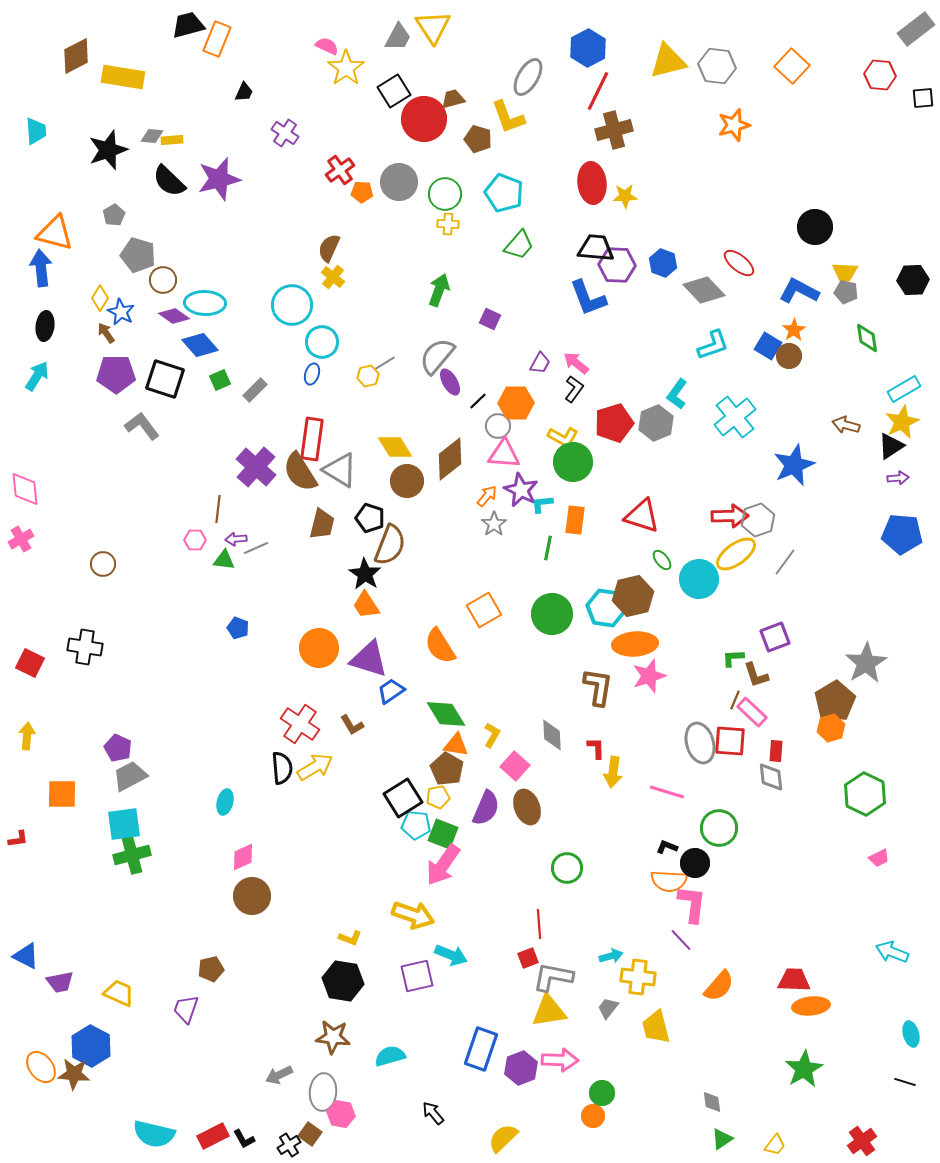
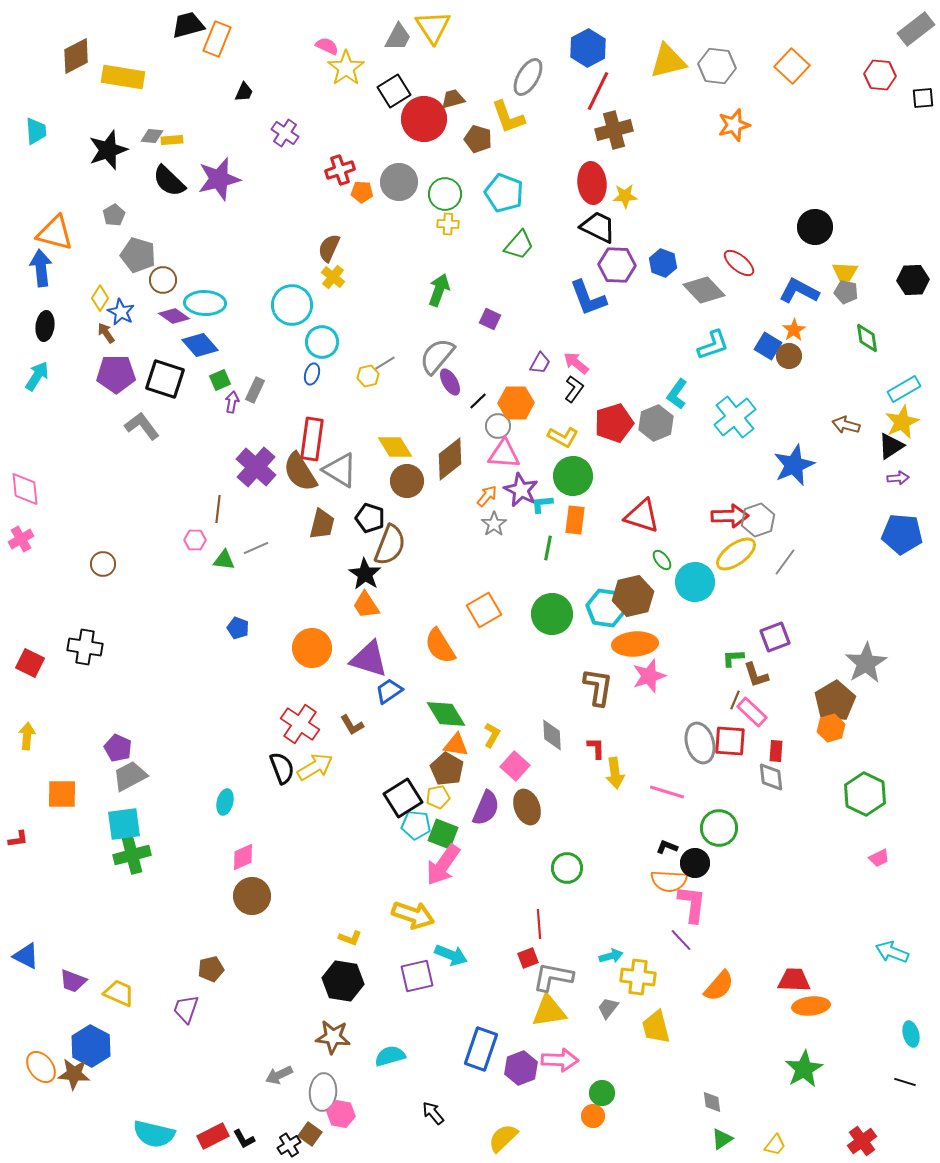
red cross at (340, 170): rotated 16 degrees clockwise
black trapezoid at (596, 248): moved 2 px right, 21 px up; rotated 21 degrees clockwise
gray rectangle at (255, 390): rotated 20 degrees counterclockwise
green circle at (573, 462): moved 14 px down
purple arrow at (236, 539): moved 4 px left, 137 px up; rotated 105 degrees clockwise
cyan circle at (699, 579): moved 4 px left, 3 px down
orange circle at (319, 648): moved 7 px left
blue trapezoid at (391, 691): moved 2 px left
black semicircle at (282, 768): rotated 16 degrees counterclockwise
yellow arrow at (613, 772): moved 2 px right, 1 px down; rotated 16 degrees counterclockwise
purple trapezoid at (60, 982): moved 13 px right, 1 px up; rotated 32 degrees clockwise
